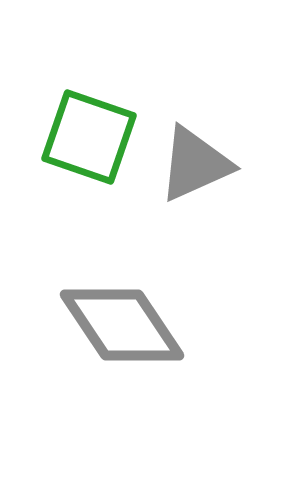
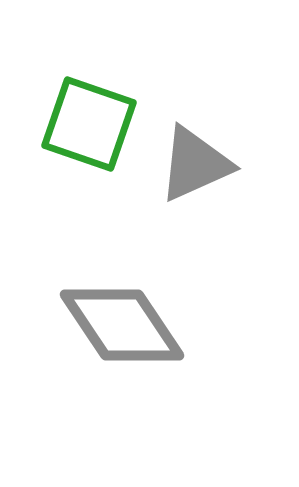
green square: moved 13 px up
